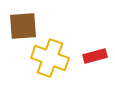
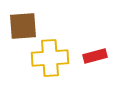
yellow cross: rotated 24 degrees counterclockwise
